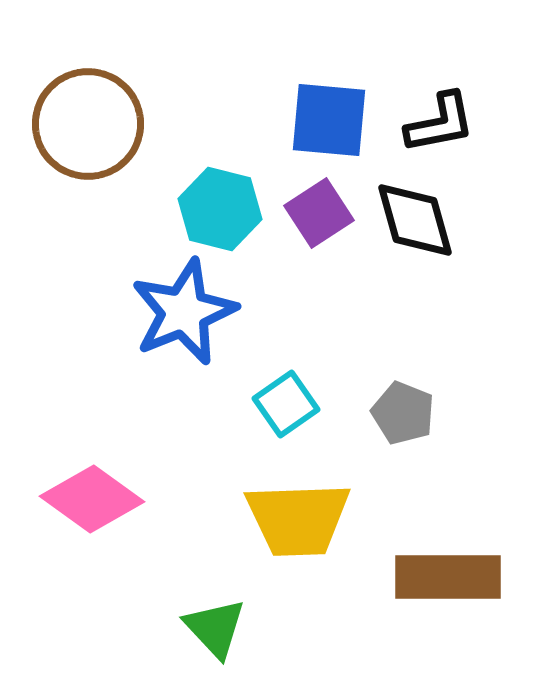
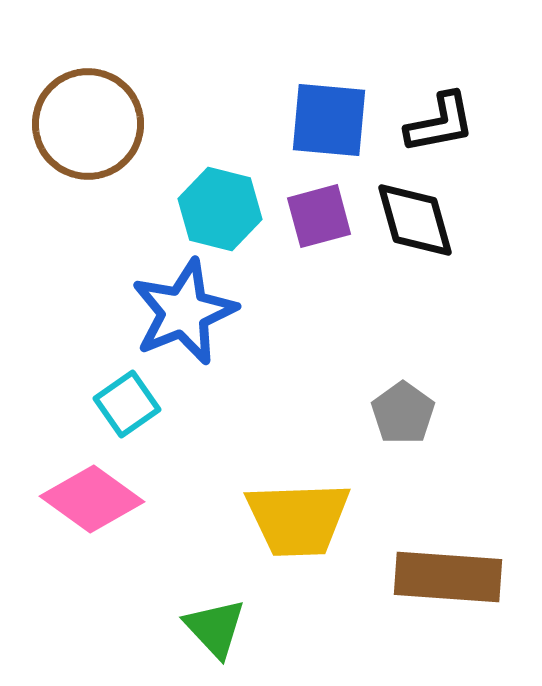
purple square: moved 3 px down; rotated 18 degrees clockwise
cyan square: moved 159 px left
gray pentagon: rotated 14 degrees clockwise
brown rectangle: rotated 4 degrees clockwise
